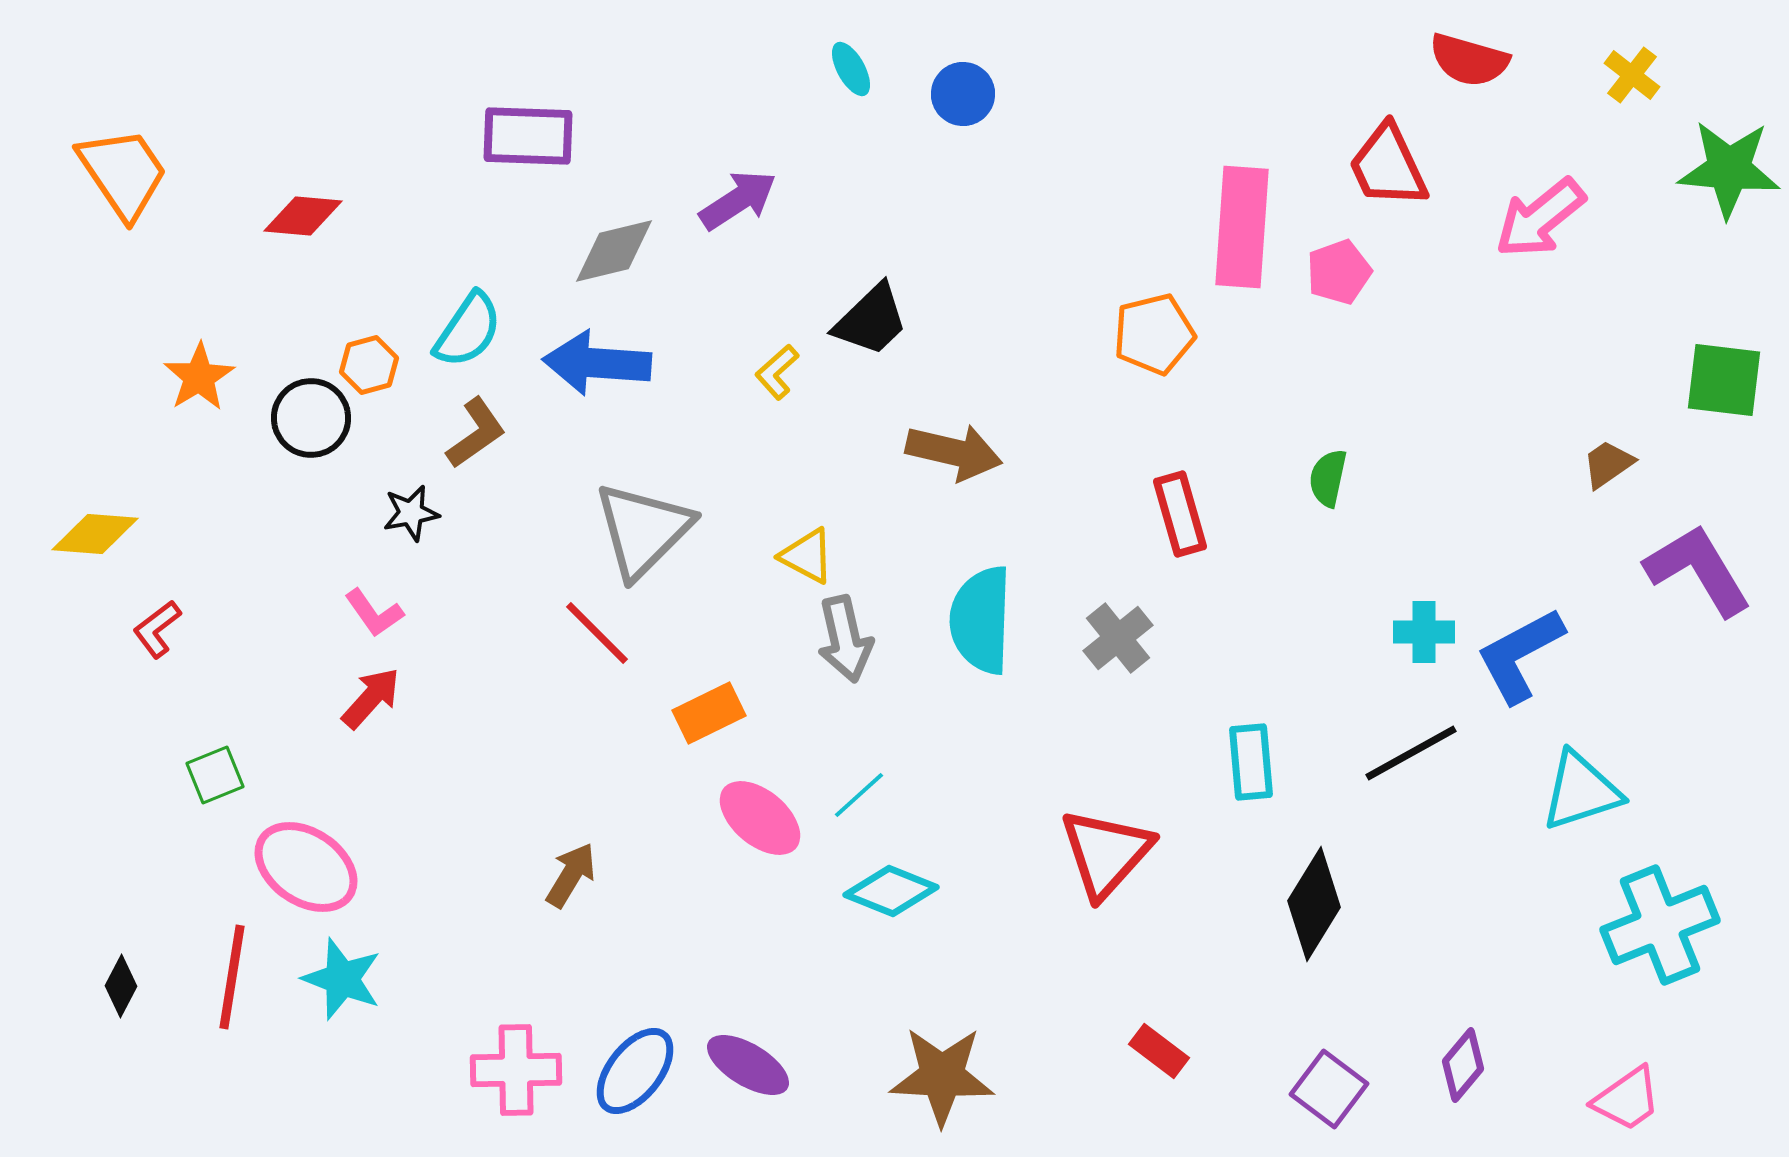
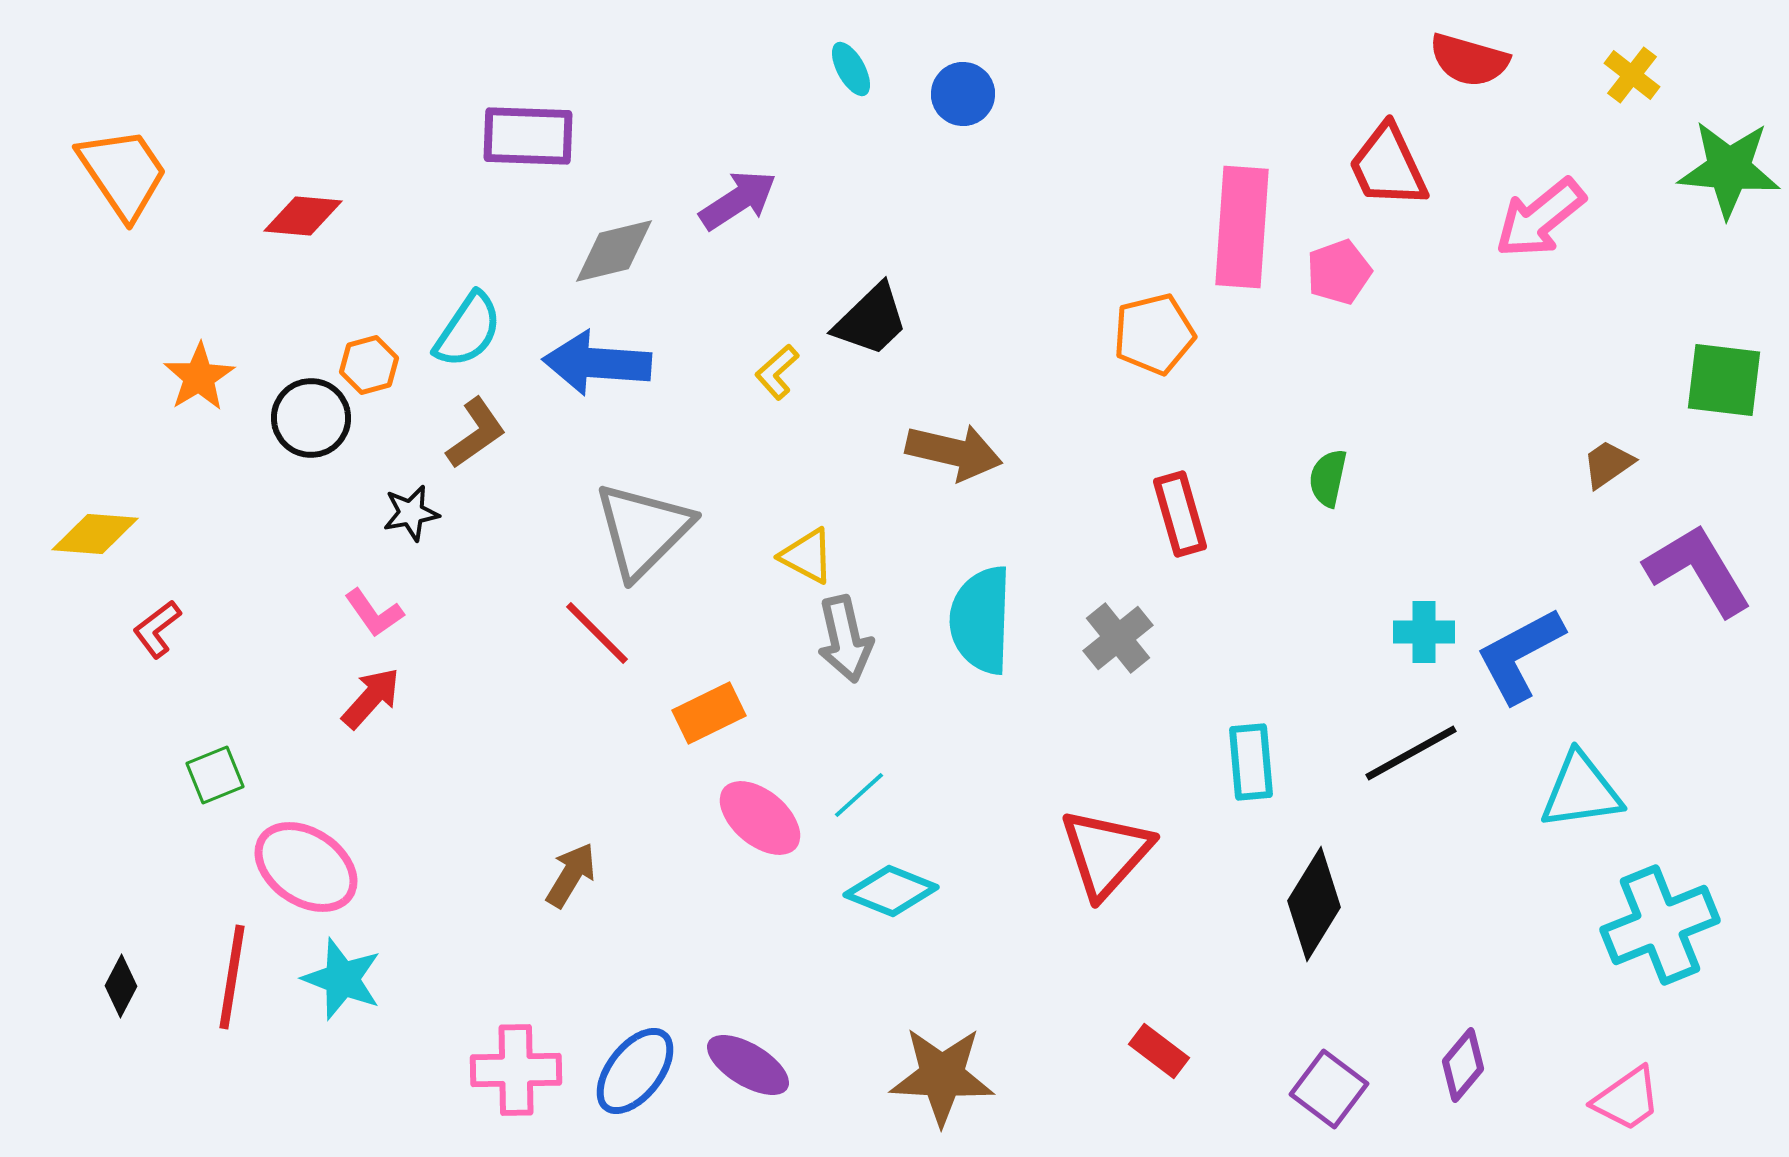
cyan triangle at (1581, 791): rotated 10 degrees clockwise
